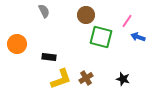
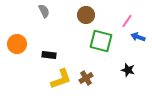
green square: moved 4 px down
black rectangle: moved 2 px up
black star: moved 5 px right, 9 px up
